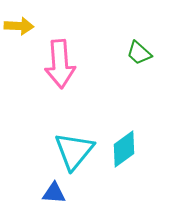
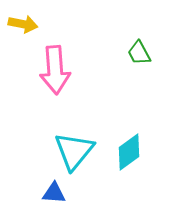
yellow arrow: moved 4 px right, 2 px up; rotated 8 degrees clockwise
green trapezoid: rotated 20 degrees clockwise
pink arrow: moved 5 px left, 6 px down
cyan diamond: moved 5 px right, 3 px down
